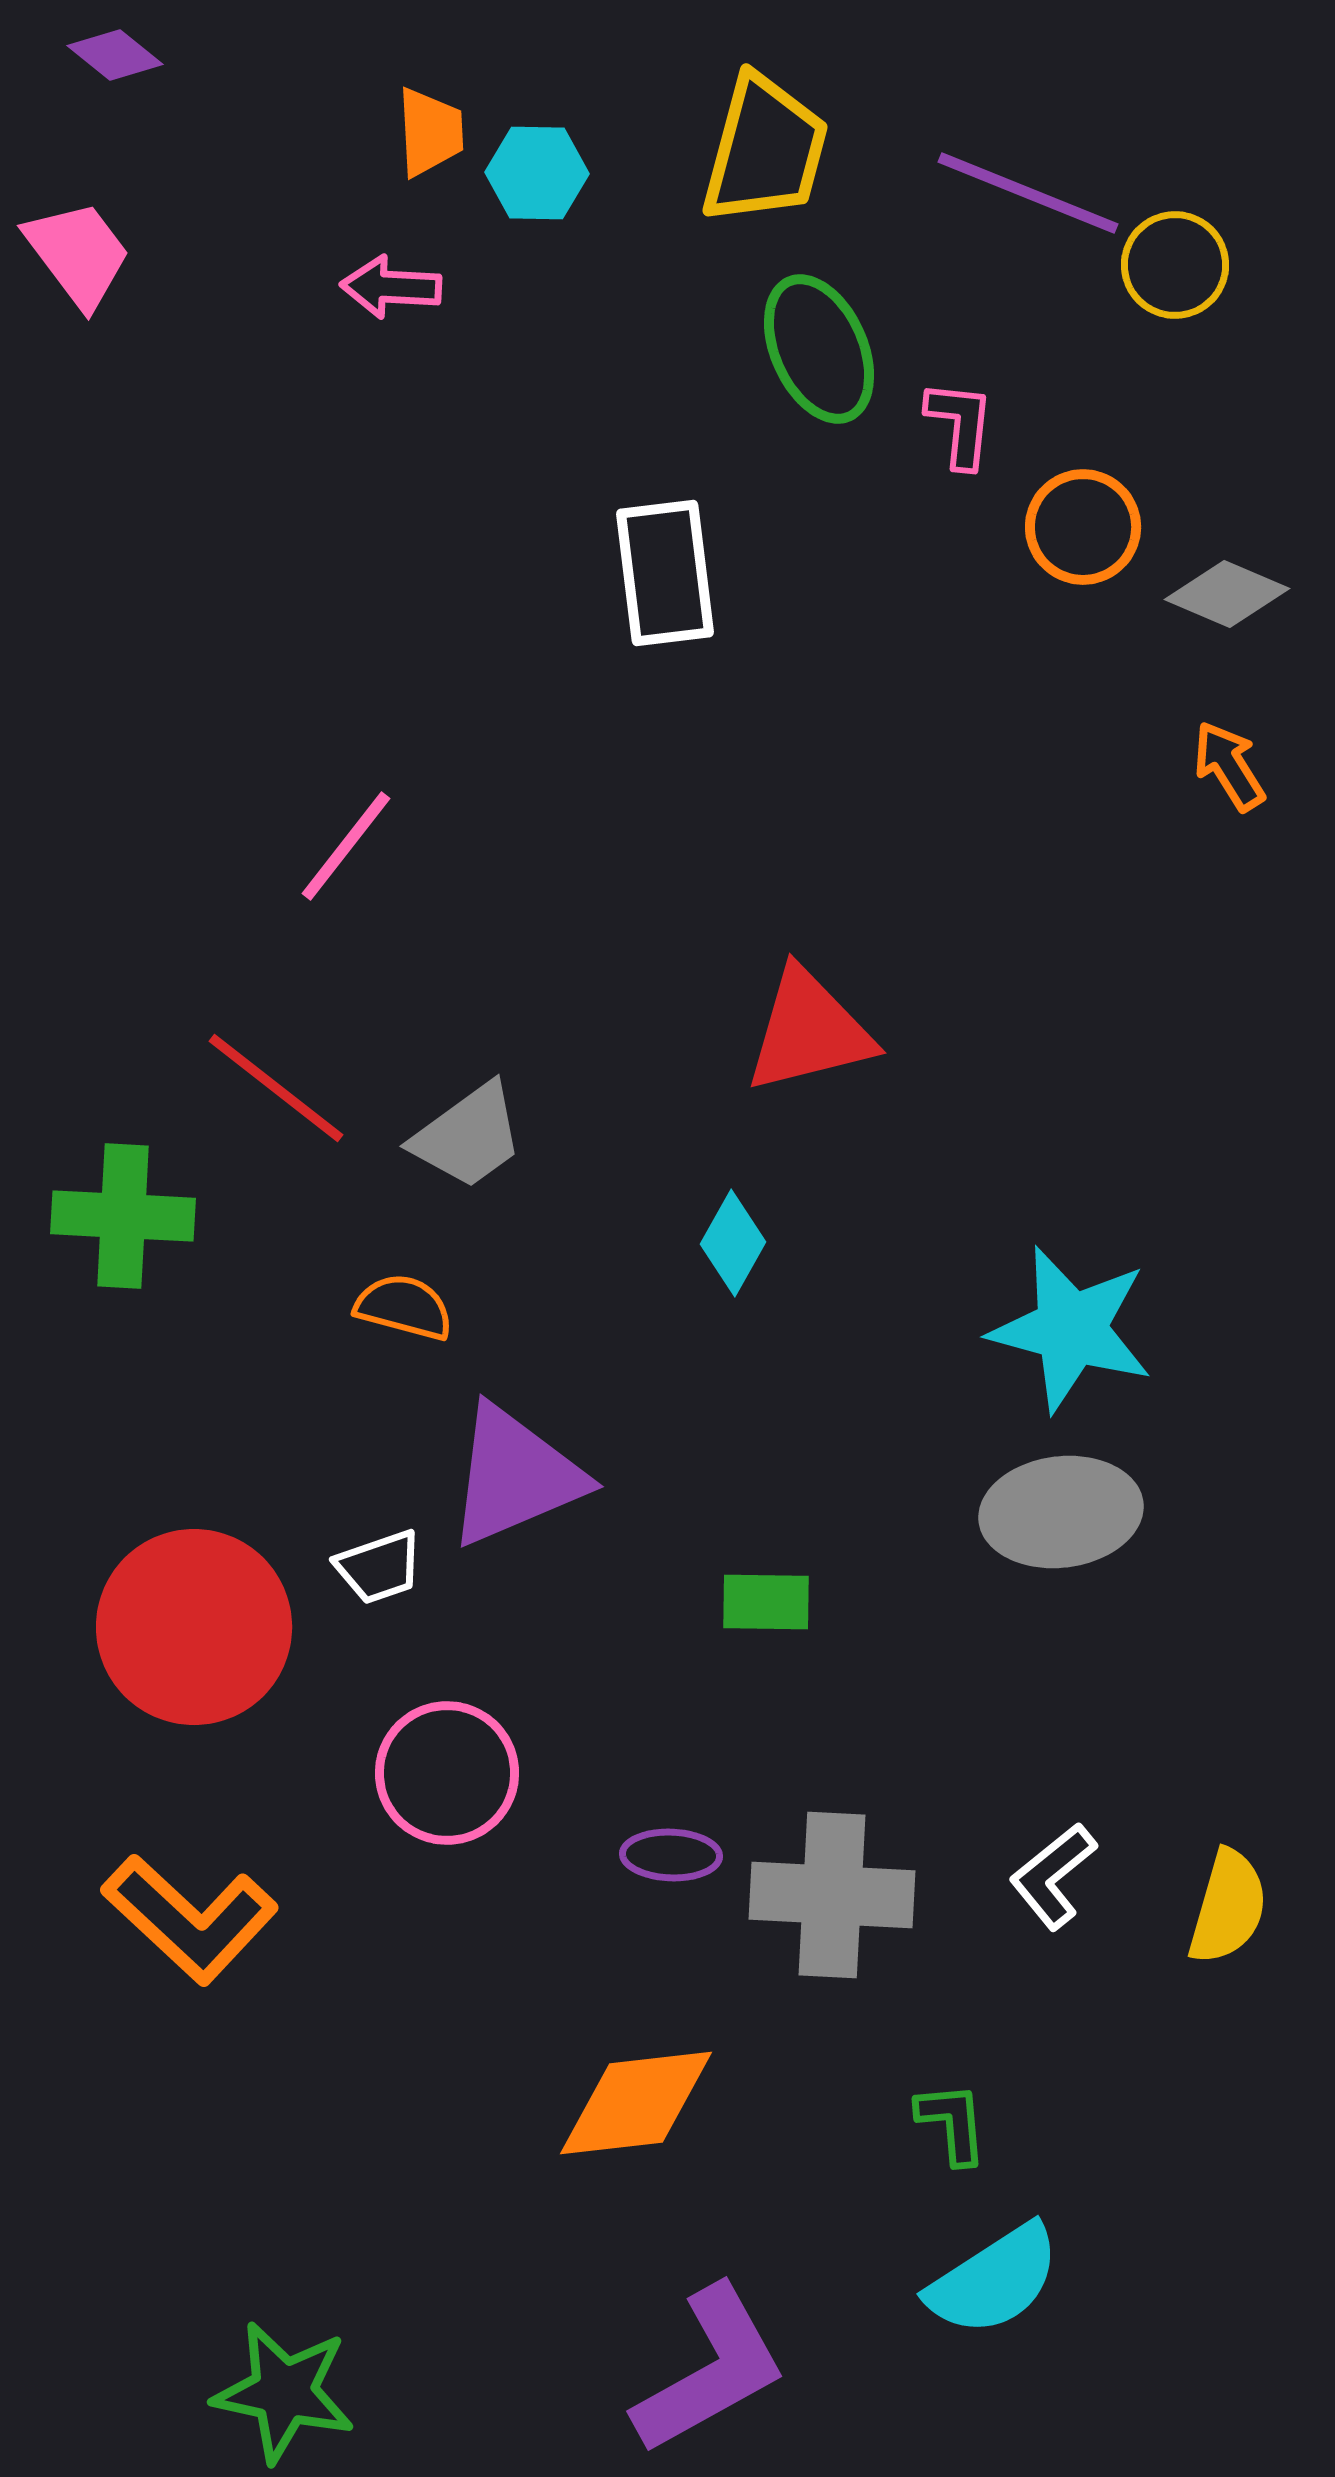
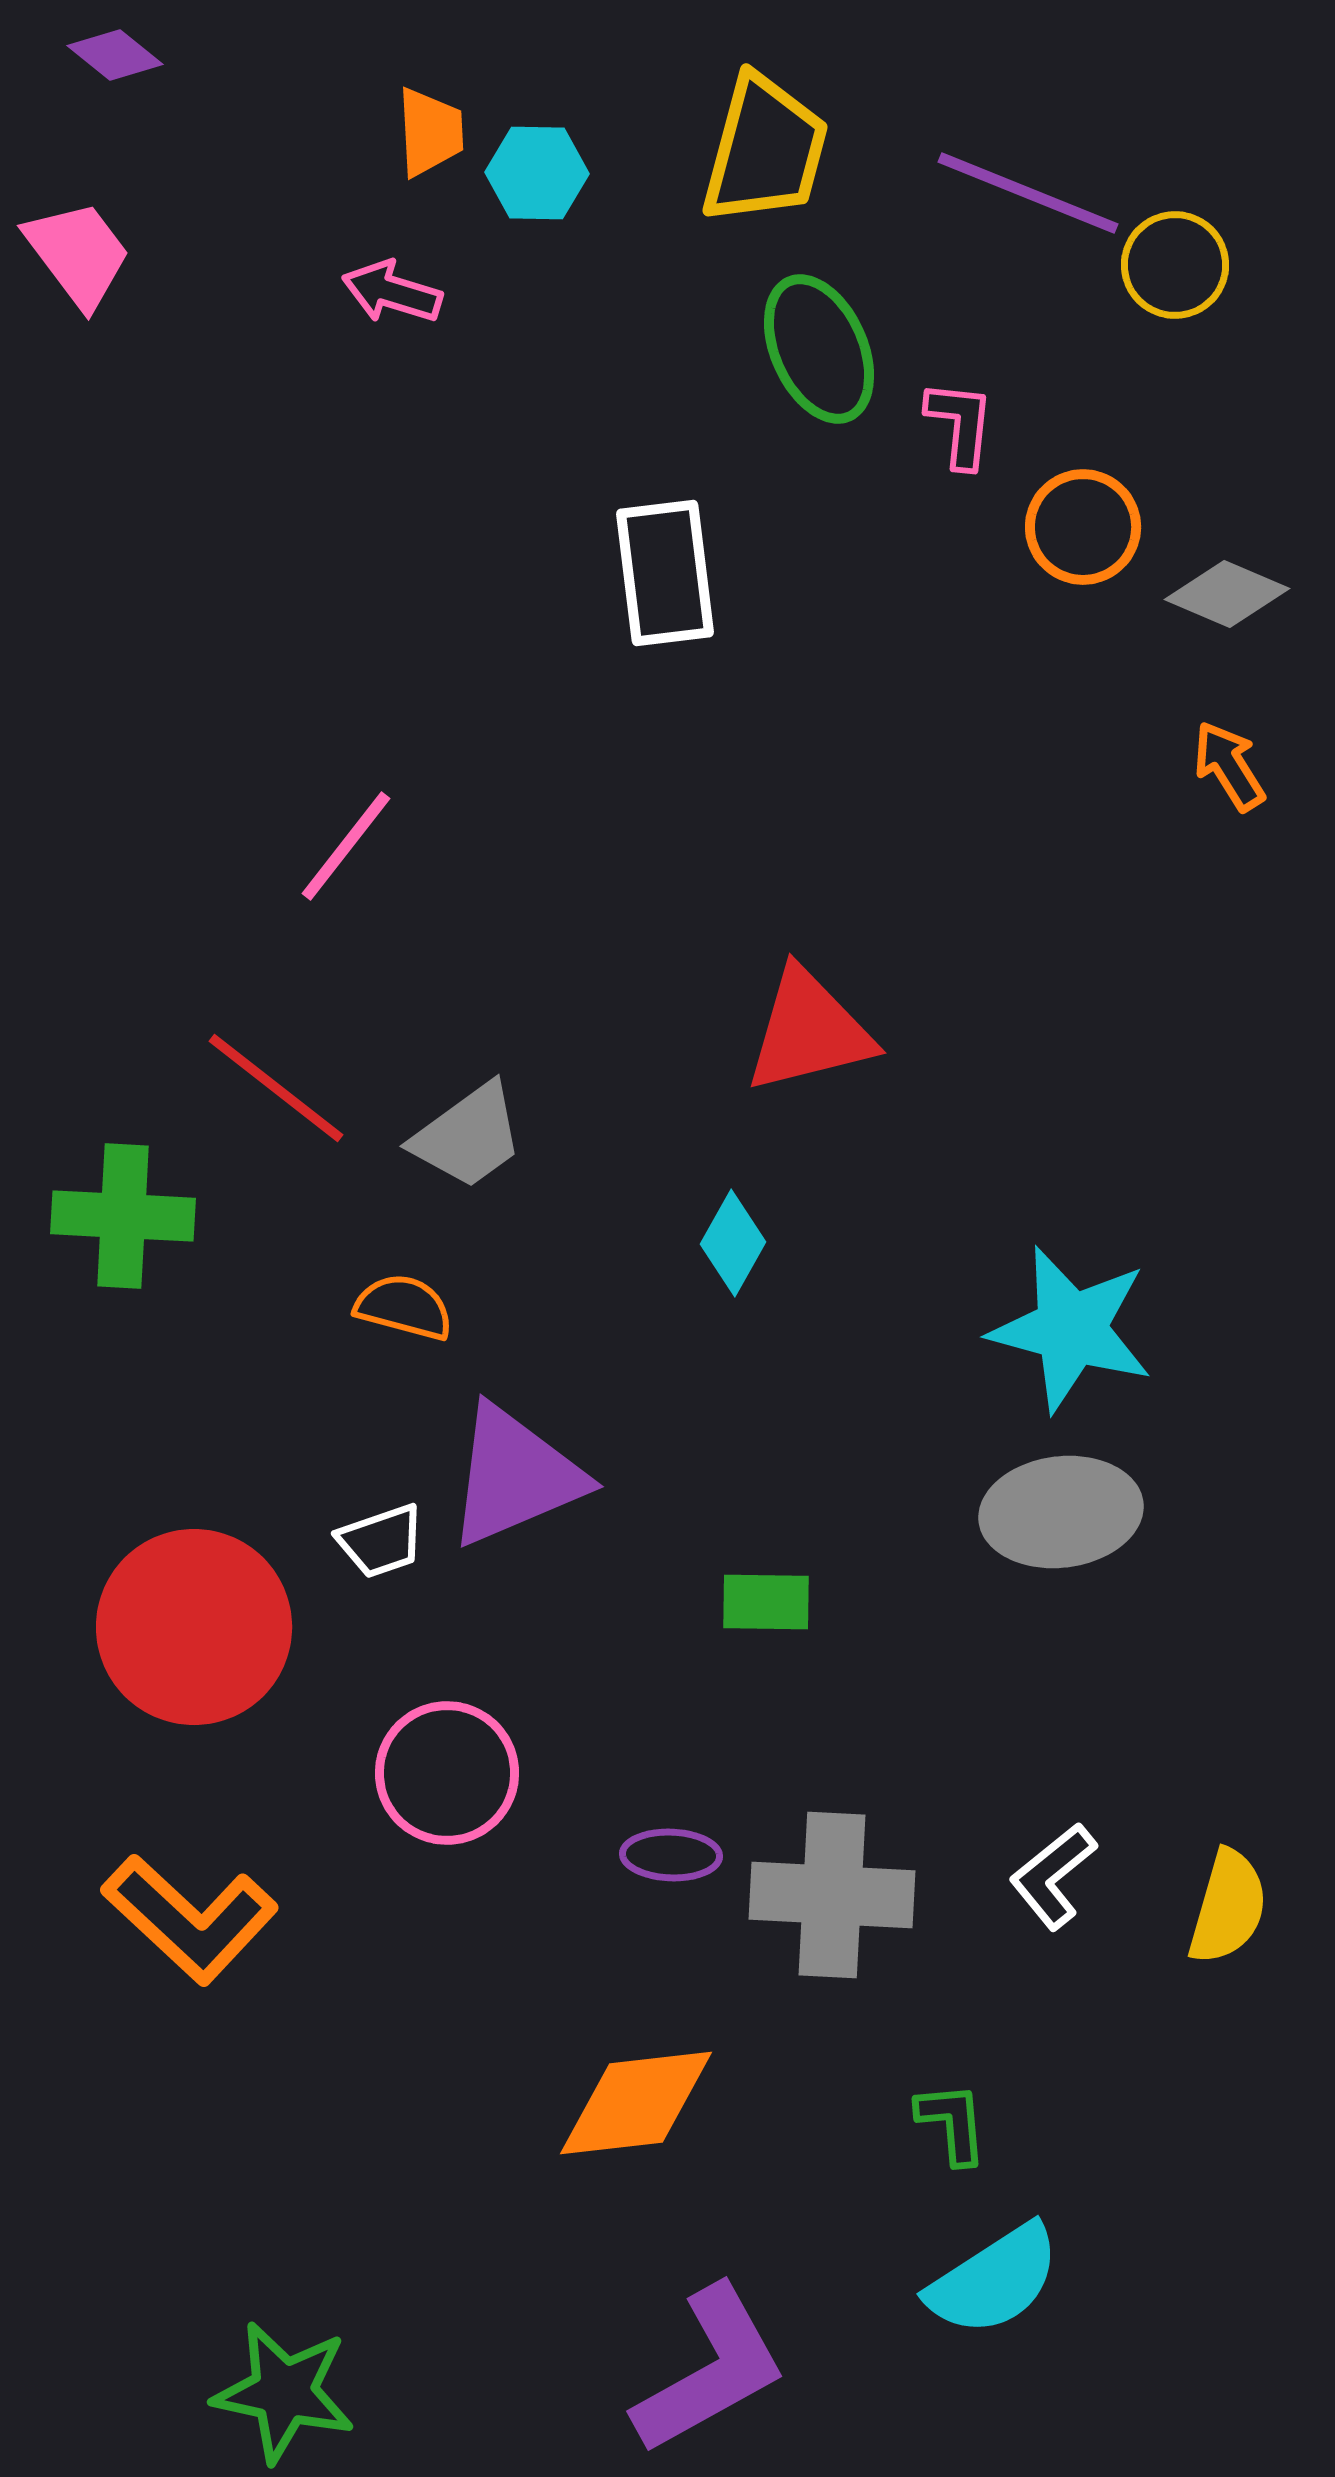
pink arrow: moved 1 px right, 5 px down; rotated 14 degrees clockwise
white trapezoid: moved 2 px right, 26 px up
